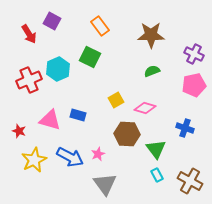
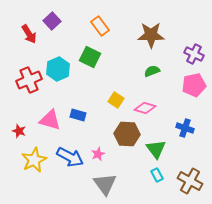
purple square: rotated 18 degrees clockwise
yellow square: rotated 28 degrees counterclockwise
